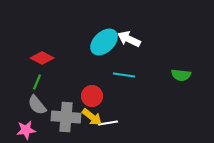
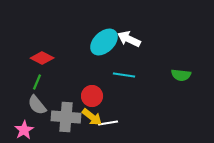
pink star: moved 2 px left; rotated 24 degrees counterclockwise
